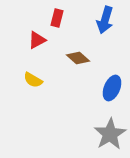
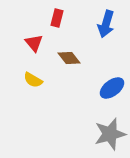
blue arrow: moved 1 px right, 4 px down
red triangle: moved 3 px left, 3 px down; rotated 42 degrees counterclockwise
brown diamond: moved 9 px left; rotated 10 degrees clockwise
blue ellipse: rotated 30 degrees clockwise
gray star: rotated 16 degrees clockwise
